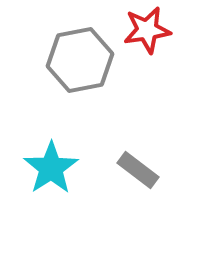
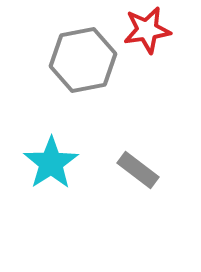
gray hexagon: moved 3 px right
cyan star: moved 5 px up
